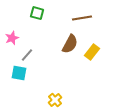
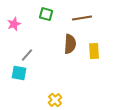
green square: moved 9 px right, 1 px down
pink star: moved 2 px right, 14 px up
brown semicircle: rotated 24 degrees counterclockwise
yellow rectangle: moved 2 px right, 1 px up; rotated 42 degrees counterclockwise
